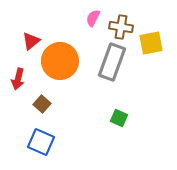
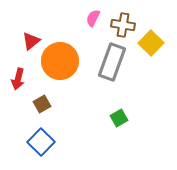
brown cross: moved 2 px right, 2 px up
yellow square: rotated 35 degrees counterclockwise
brown square: rotated 18 degrees clockwise
green square: rotated 36 degrees clockwise
blue square: rotated 20 degrees clockwise
